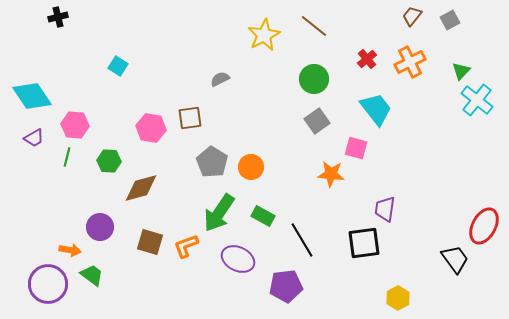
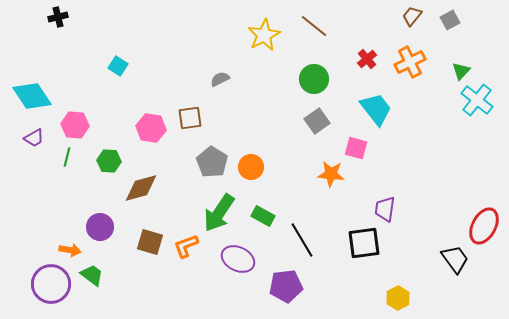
purple circle at (48, 284): moved 3 px right
